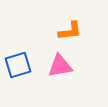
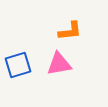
pink triangle: moved 1 px left, 2 px up
